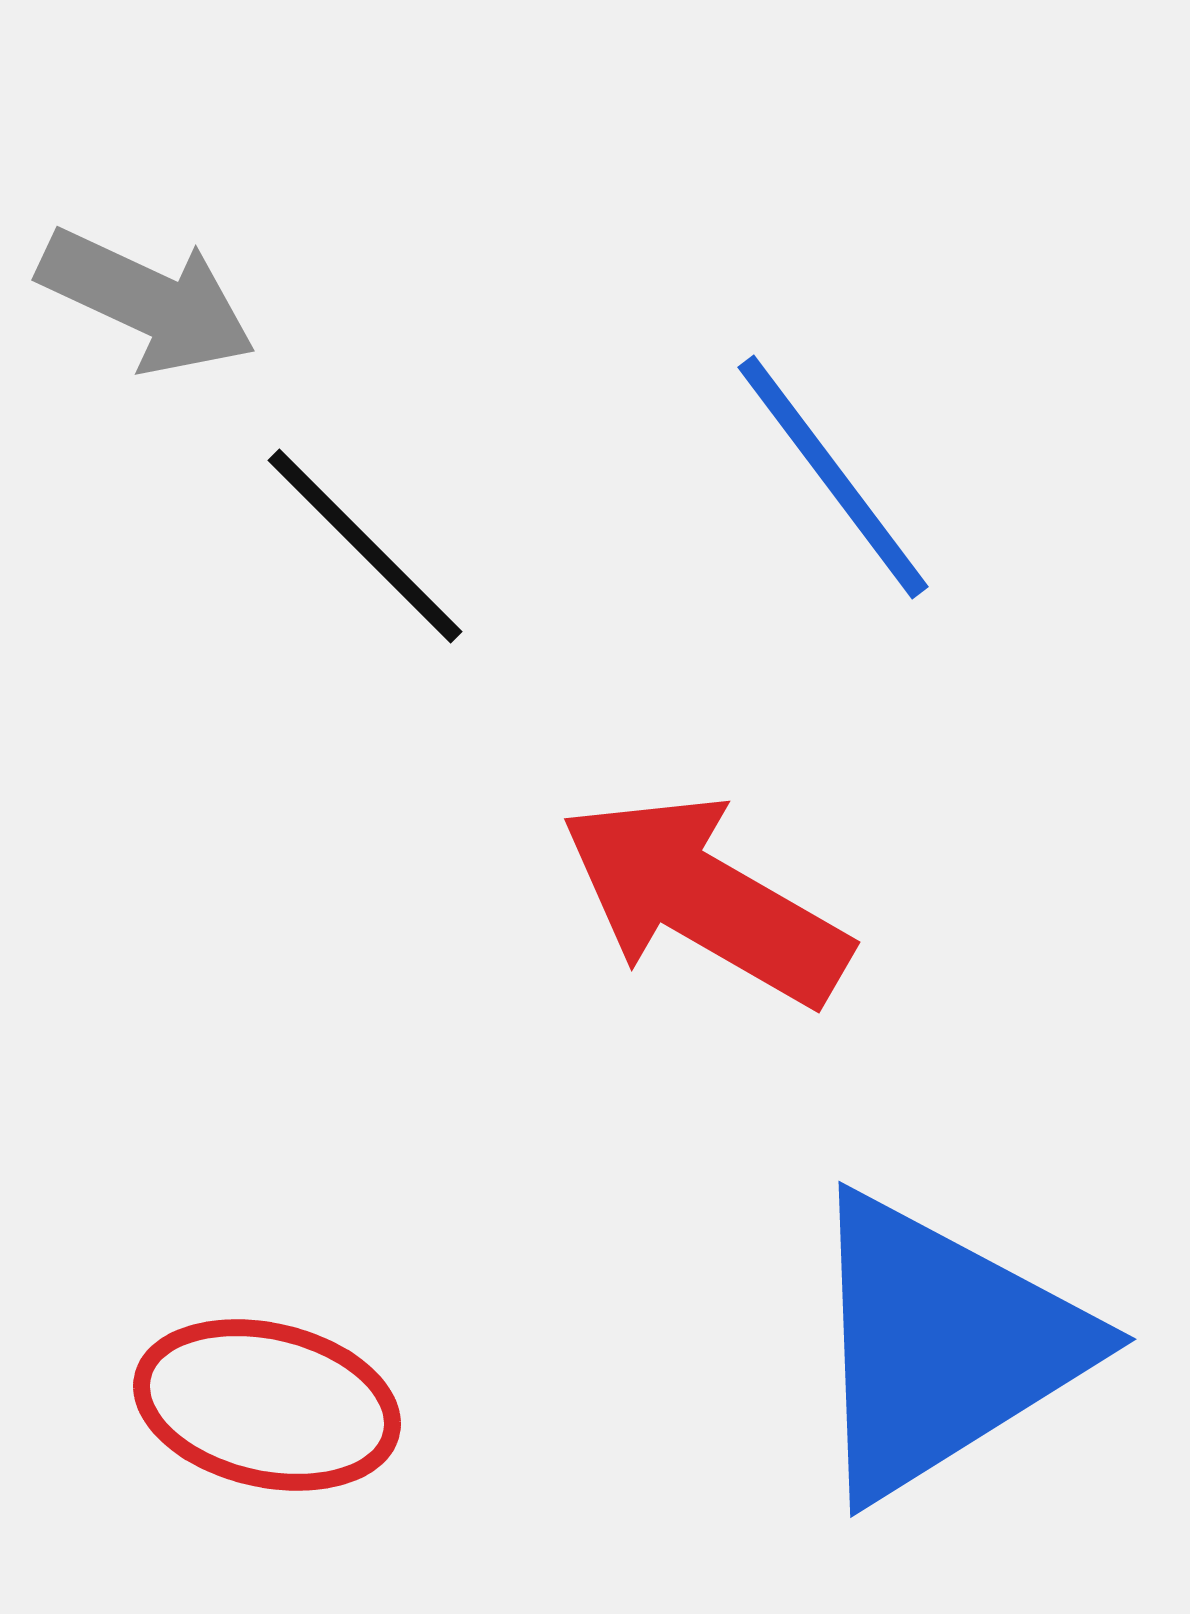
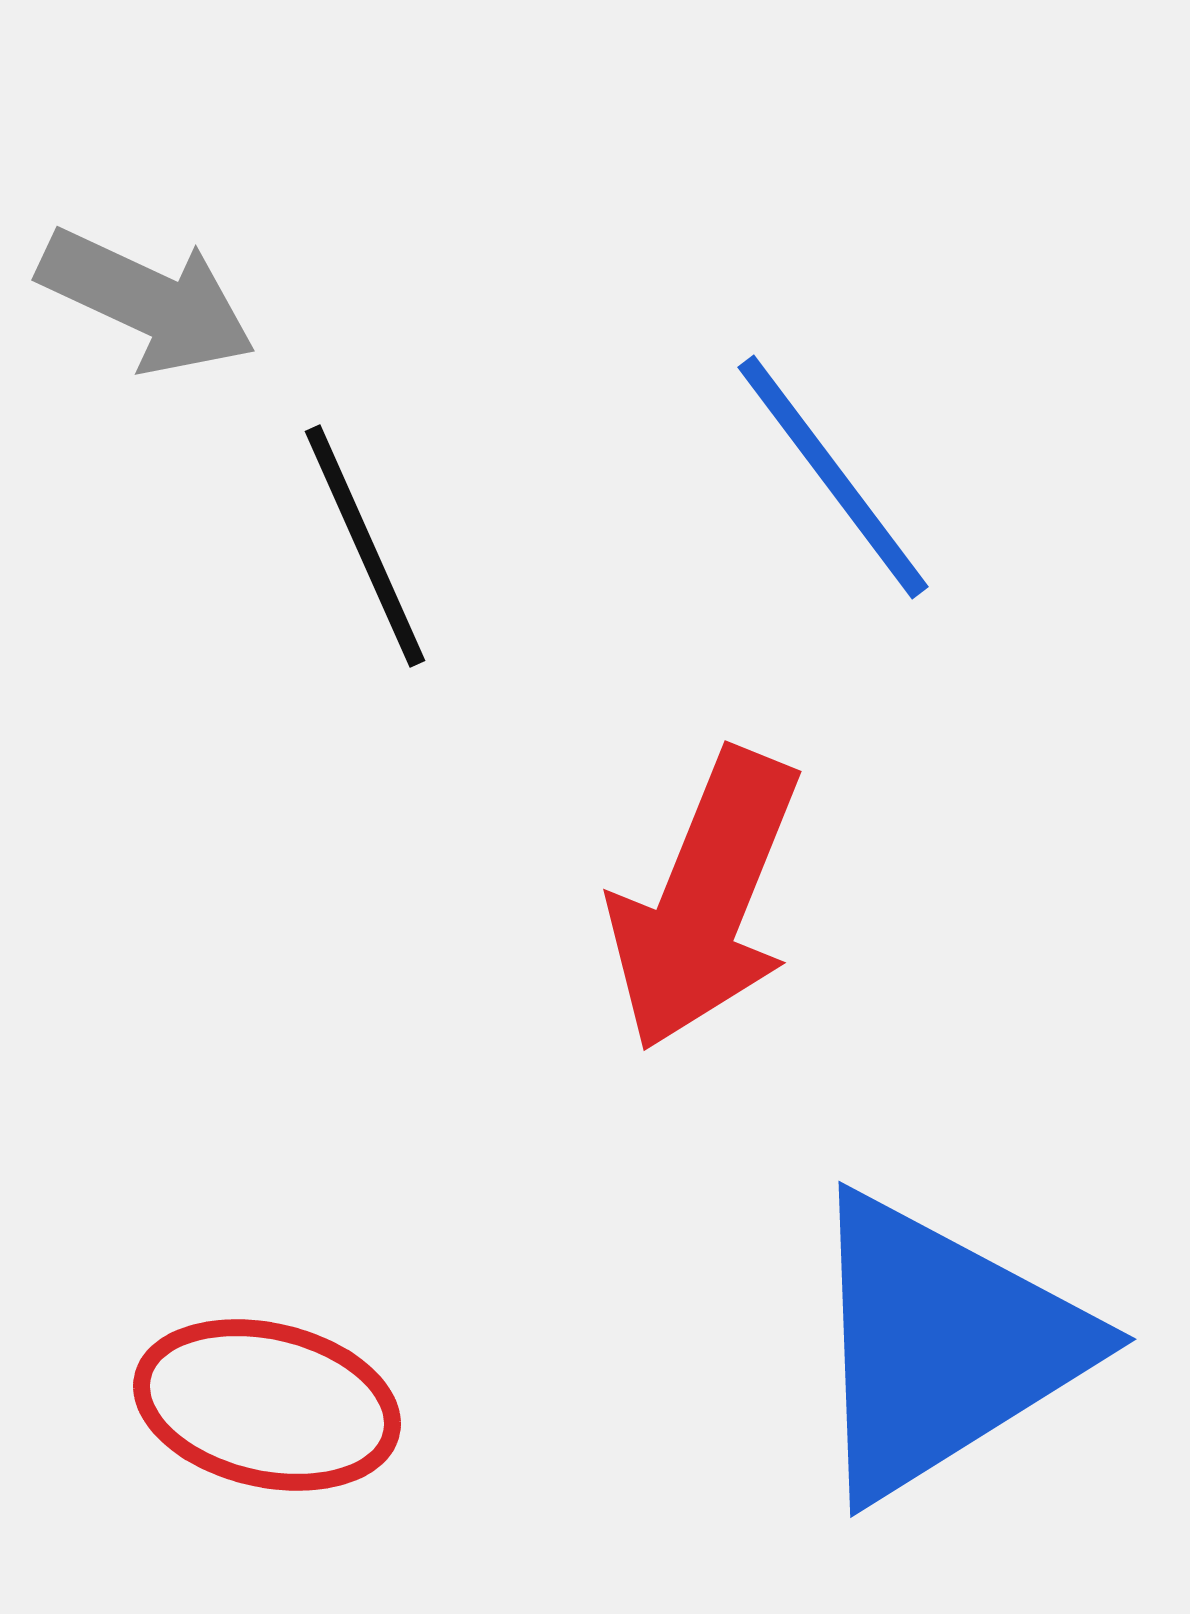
black line: rotated 21 degrees clockwise
red arrow: rotated 98 degrees counterclockwise
